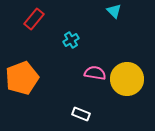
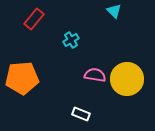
pink semicircle: moved 2 px down
orange pentagon: rotated 16 degrees clockwise
